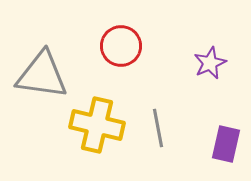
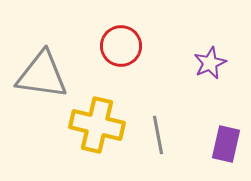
gray line: moved 7 px down
